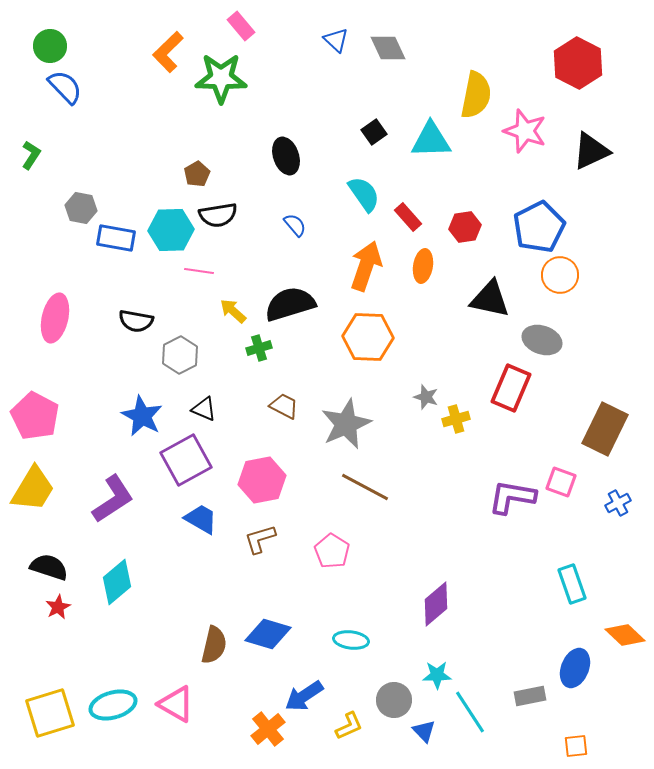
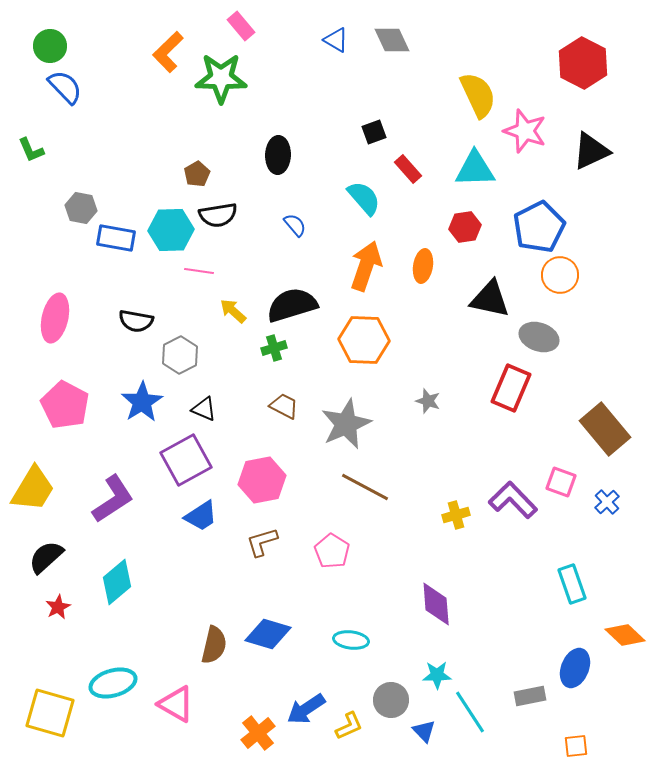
blue triangle at (336, 40): rotated 12 degrees counterclockwise
gray diamond at (388, 48): moved 4 px right, 8 px up
red hexagon at (578, 63): moved 5 px right
yellow semicircle at (476, 95): moved 2 px right; rotated 36 degrees counterclockwise
black square at (374, 132): rotated 15 degrees clockwise
cyan triangle at (431, 140): moved 44 px right, 29 px down
green L-shape at (31, 155): moved 5 px up; rotated 124 degrees clockwise
black ellipse at (286, 156): moved 8 px left, 1 px up; rotated 21 degrees clockwise
cyan semicircle at (364, 194): moved 4 px down; rotated 6 degrees counterclockwise
red rectangle at (408, 217): moved 48 px up
black semicircle at (290, 304): moved 2 px right, 1 px down
orange hexagon at (368, 337): moved 4 px left, 3 px down
gray ellipse at (542, 340): moved 3 px left, 3 px up
green cross at (259, 348): moved 15 px right
gray star at (426, 397): moved 2 px right, 4 px down
pink pentagon at (35, 416): moved 30 px right, 11 px up
blue star at (142, 416): moved 14 px up; rotated 12 degrees clockwise
yellow cross at (456, 419): moved 96 px down
brown rectangle at (605, 429): rotated 66 degrees counterclockwise
purple L-shape at (512, 497): moved 1 px right, 3 px down; rotated 36 degrees clockwise
blue cross at (618, 503): moved 11 px left, 1 px up; rotated 15 degrees counterclockwise
blue trapezoid at (201, 519): moved 3 px up; rotated 117 degrees clockwise
brown L-shape at (260, 539): moved 2 px right, 3 px down
black semicircle at (49, 567): moved 3 px left, 10 px up; rotated 60 degrees counterclockwise
purple diamond at (436, 604): rotated 54 degrees counterclockwise
blue arrow at (304, 696): moved 2 px right, 13 px down
gray circle at (394, 700): moved 3 px left
cyan ellipse at (113, 705): moved 22 px up
yellow square at (50, 713): rotated 33 degrees clockwise
orange cross at (268, 729): moved 10 px left, 4 px down
